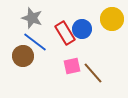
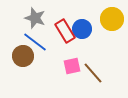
gray star: moved 3 px right
red rectangle: moved 2 px up
